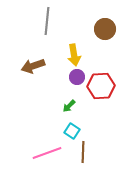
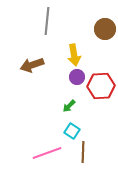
brown arrow: moved 1 px left, 1 px up
